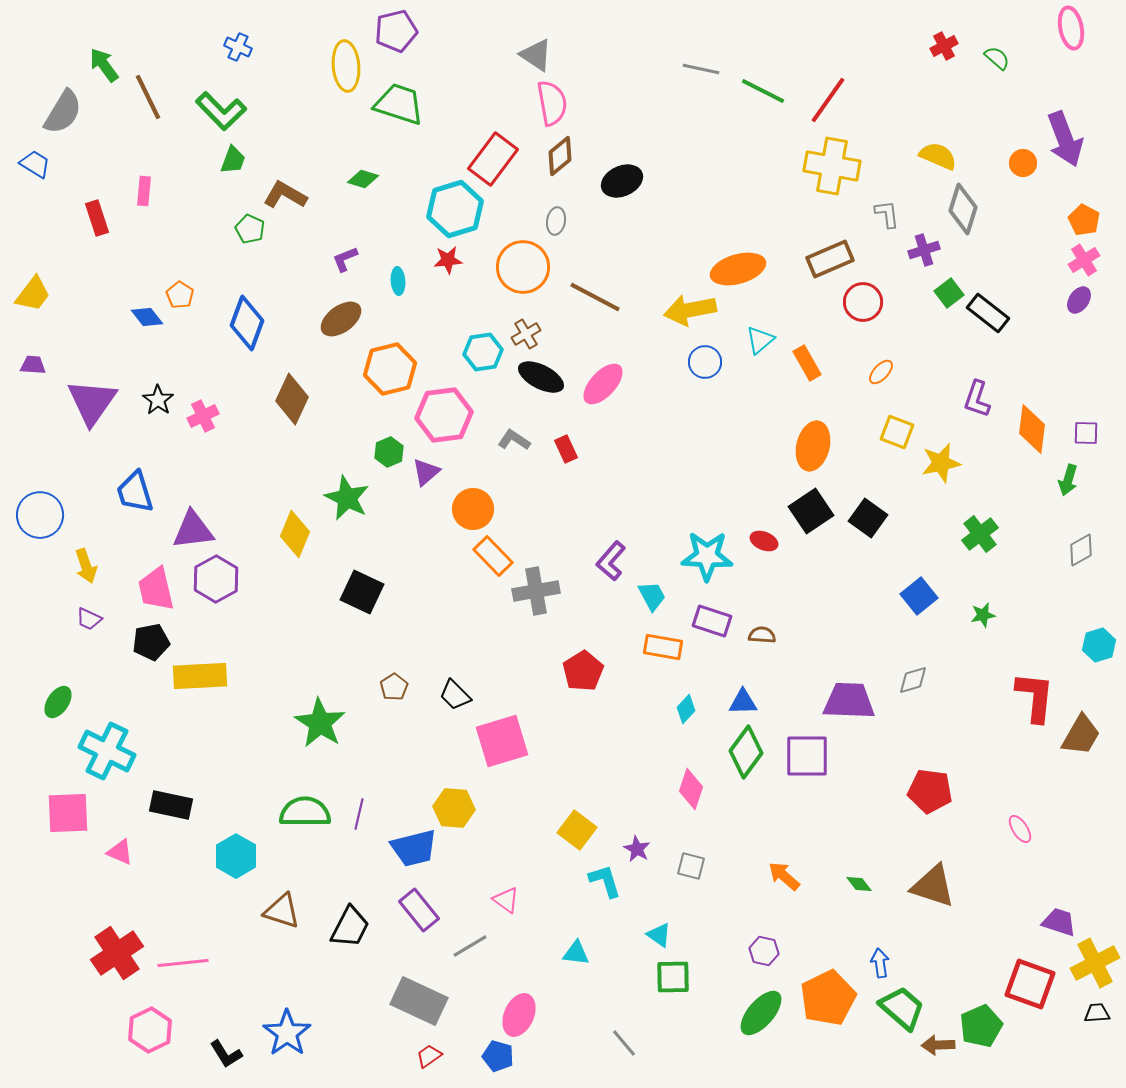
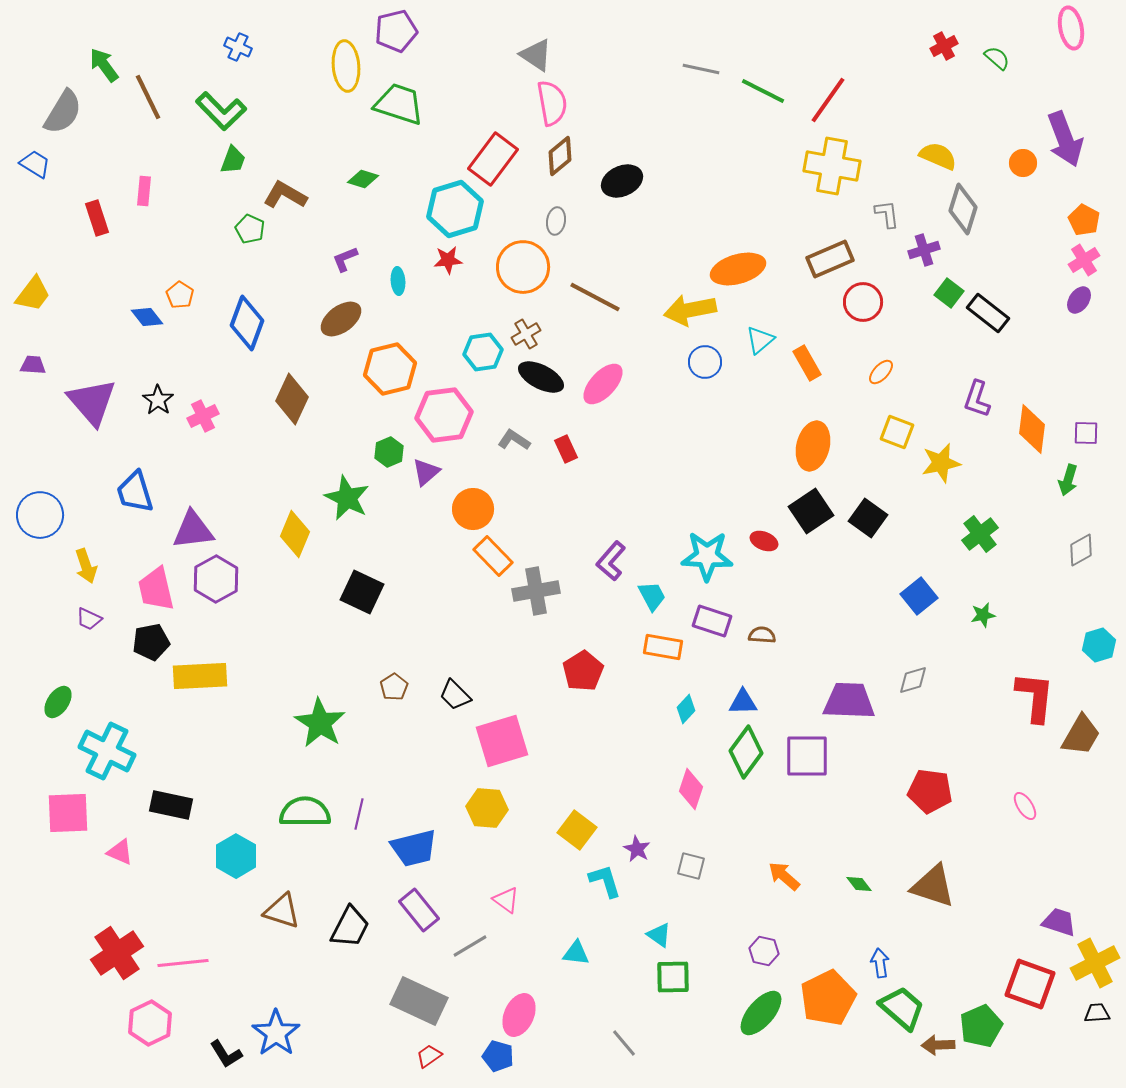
green square at (949, 293): rotated 16 degrees counterclockwise
purple triangle at (92, 402): rotated 16 degrees counterclockwise
yellow hexagon at (454, 808): moved 33 px right
pink ellipse at (1020, 829): moved 5 px right, 23 px up
pink hexagon at (150, 1030): moved 7 px up
blue star at (287, 1033): moved 11 px left
